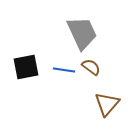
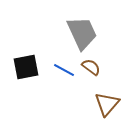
blue line: rotated 20 degrees clockwise
